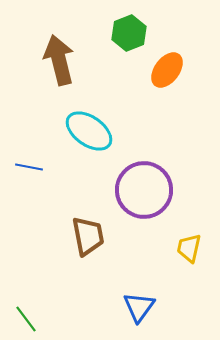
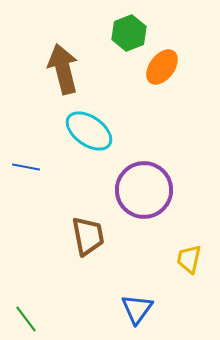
brown arrow: moved 4 px right, 9 px down
orange ellipse: moved 5 px left, 3 px up
blue line: moved 3 px left
yellow trapezoid: moved 11 px down
blue triangle: moved 2 px left, 2 px down
